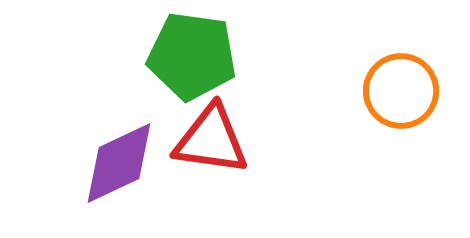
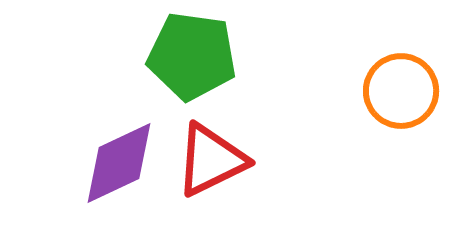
red triangle: moved 20 px down; rotated 34 degrees counterclockwise
